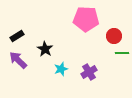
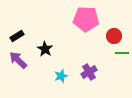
cyan star: moved 7 px down
